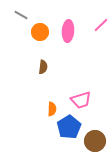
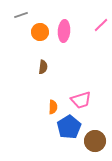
gray line: rotated 48 degrees counterclockwise
pink ellipse: moved 4 px left
orange semicircle: moved 1 px right, 2 px up
